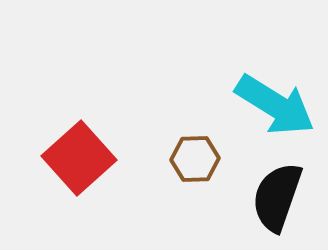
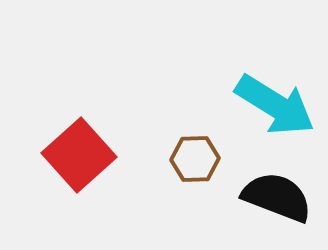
red square: moved 3 px up
black semicircle: rotated 92 degrees clockwise
